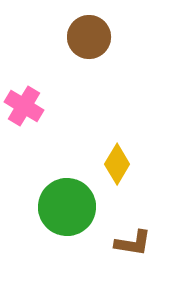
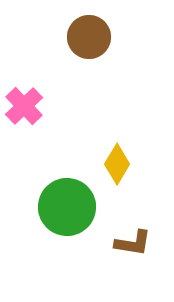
pink cross: rotated 15 degrees clockwise
